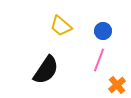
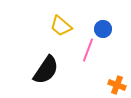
blue circle: moved 2 px up
pink line: moved 11 px left, 10 px up
orange cross: rotated 30 degrees counterclockwise
